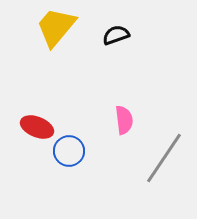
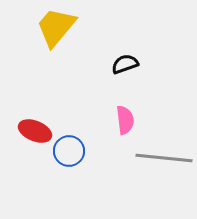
black semicircle: moved 9 px right, 29 px down
pink semicircle: moved 1 px right
red ellipse: moved 2 px left, 4 px down
gray line: rotated 62 degrees clockwise
